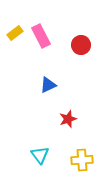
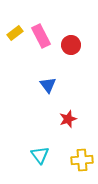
red circle: moved 10 px left
blue triangle: rotated 42 degrees counterclockwise
